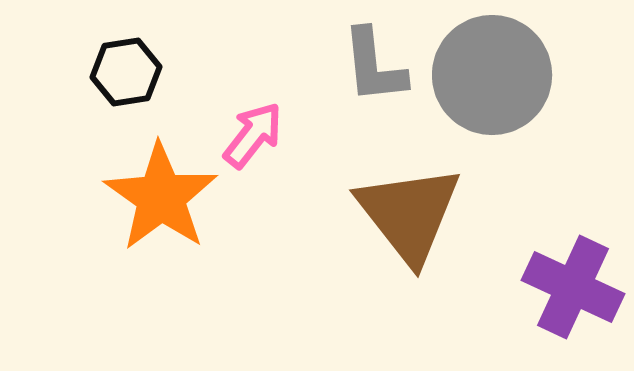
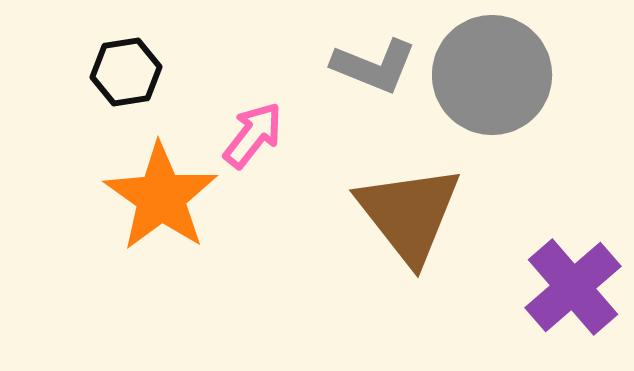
gray L-shape: rotated 62 degrees counterclockwise
purple cross: rotated 24 degrees clockwise
